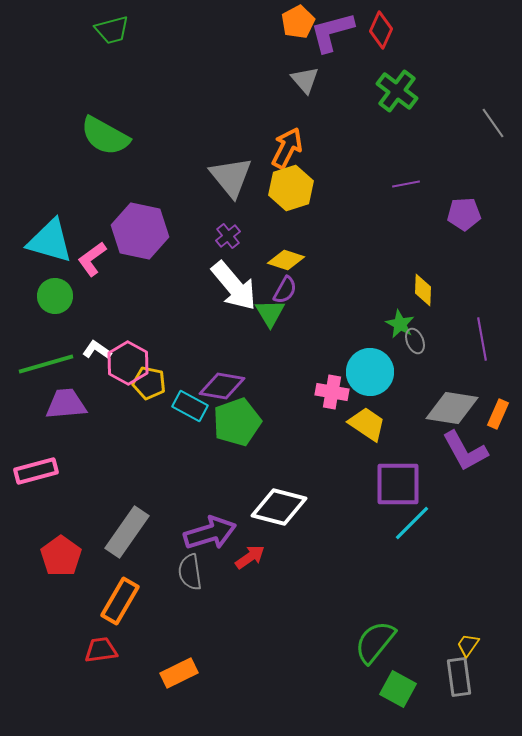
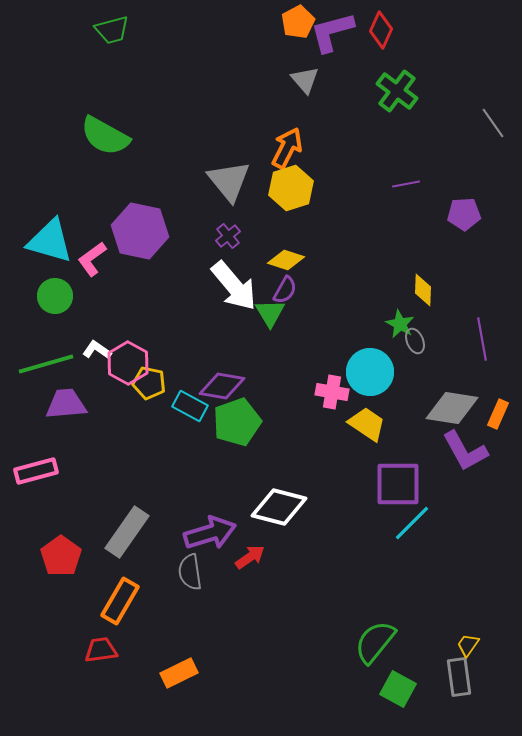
gray triangle at (231, 177): moved 2 px left, 4 px down
